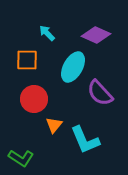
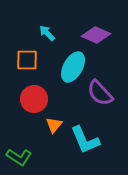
green L-shape: moved 2 px left, 1 px up
